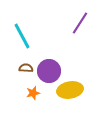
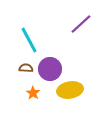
purple line: moved 1 px right, 1 px down; rotated 15 degrees clockwise
cyan line: moved 7 px right, 4 px down
purple circle: moved 1 px right, 2 px up
orange star: rotated 24 degrees counterclockwise
